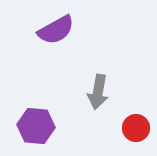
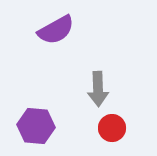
gray arrow: moved 3 px up; rotated 12 degrees counterclockwise
red circle: moved 24 px left
